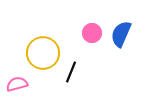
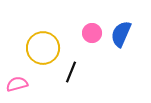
yellow circle: moved 5 px up
